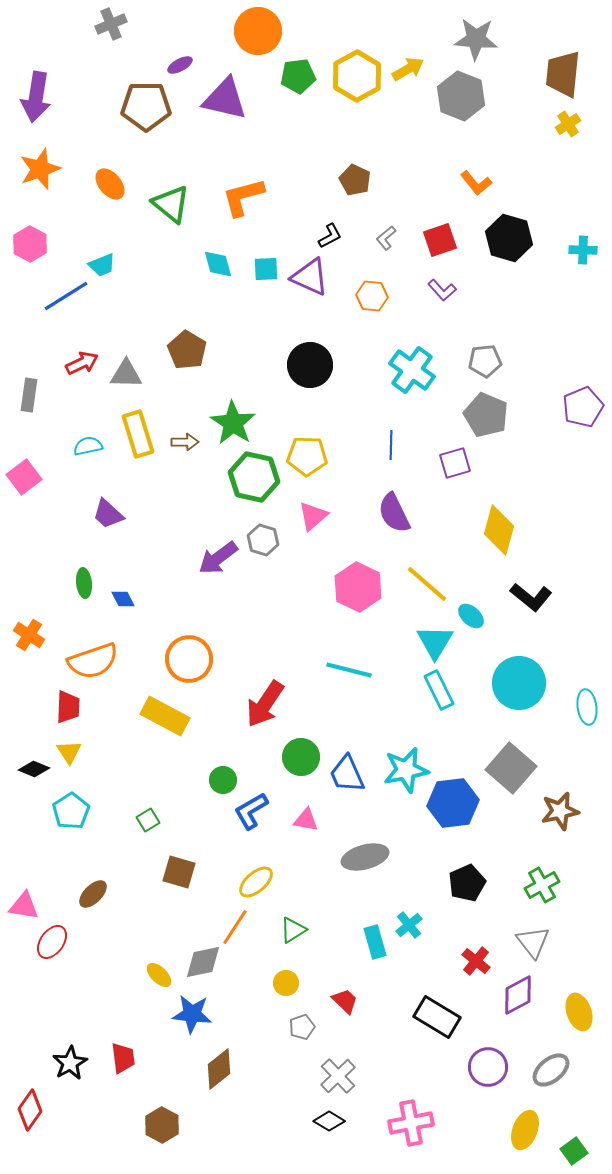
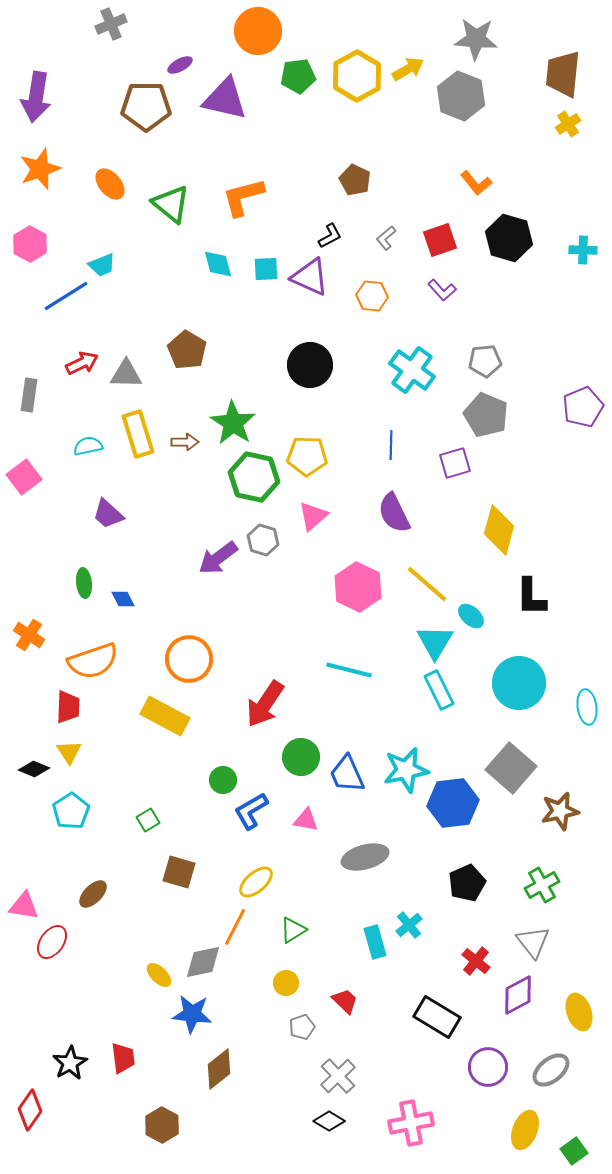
black L-shape at (531, 597): rotated 51 degrees clockwise
orange line at (235, 927): rotated 6 degrees counterclockwise
